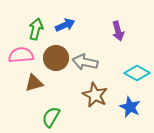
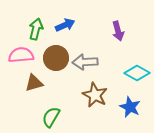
gray arrow: rotated 15 degrees counterclockwise
